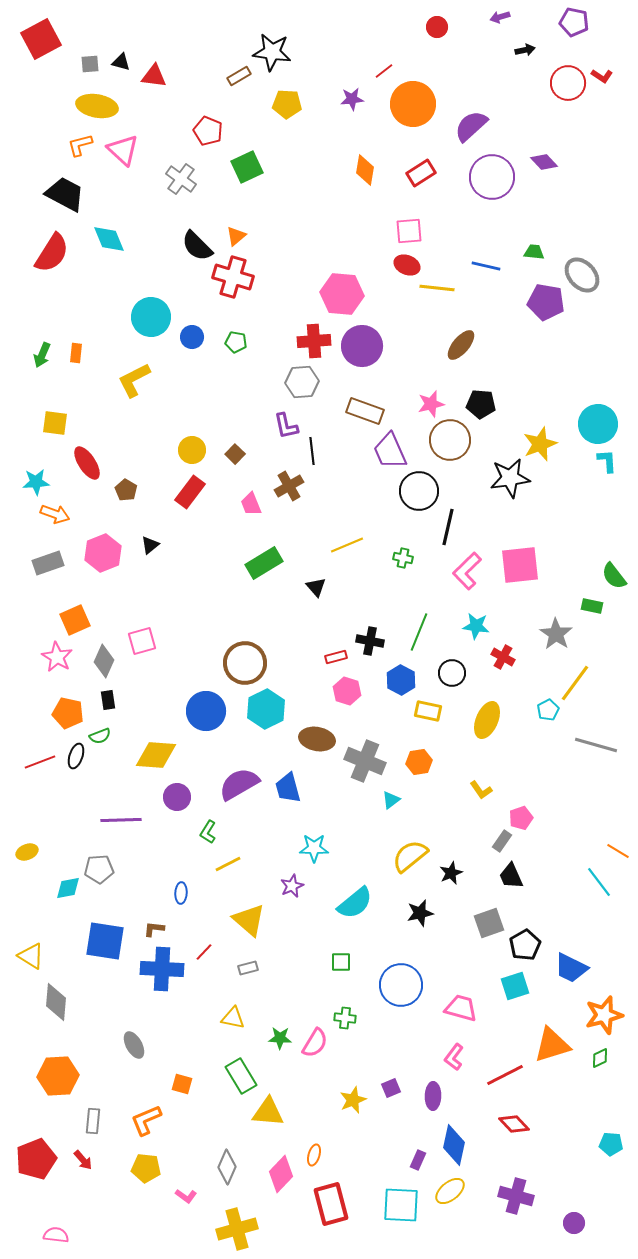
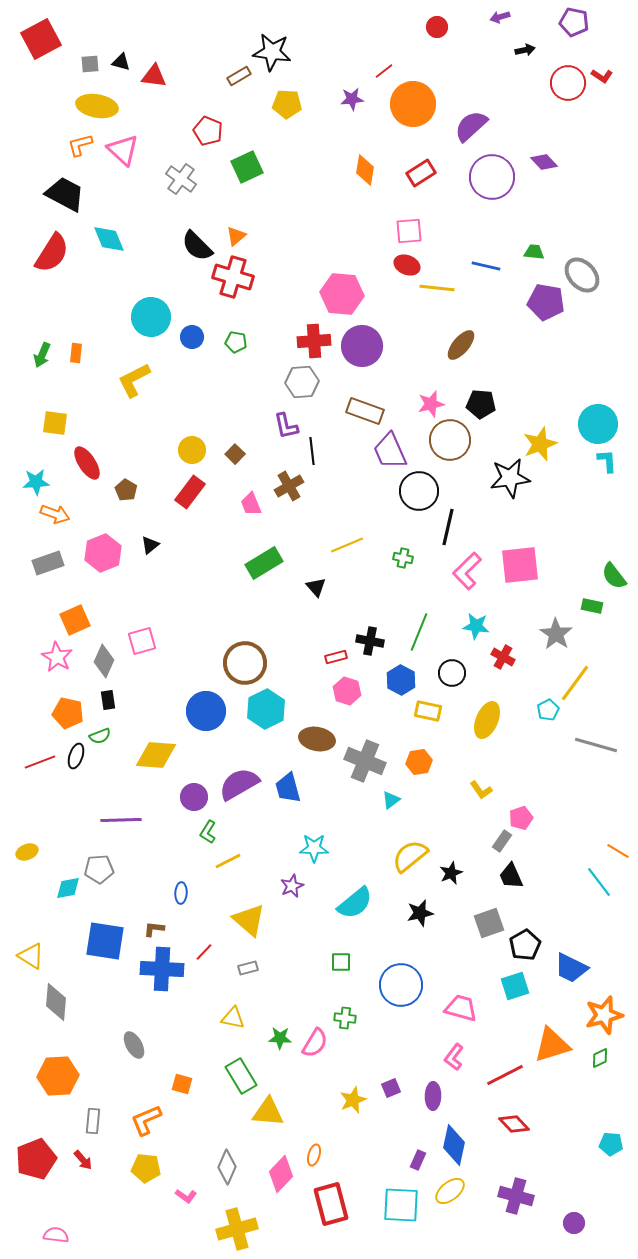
purple circle at (177, 797): moved 17 px right
yellow line at (228, 864): moved 3 px up
